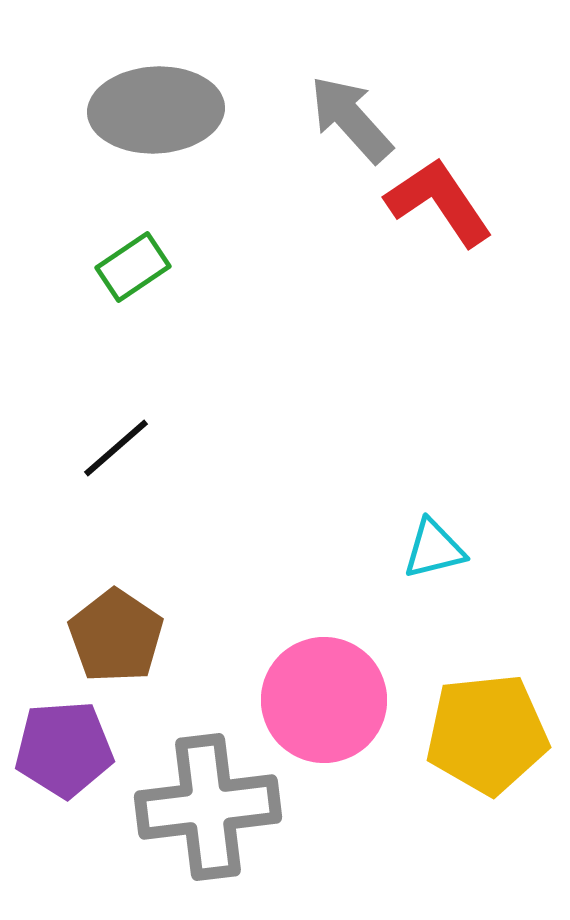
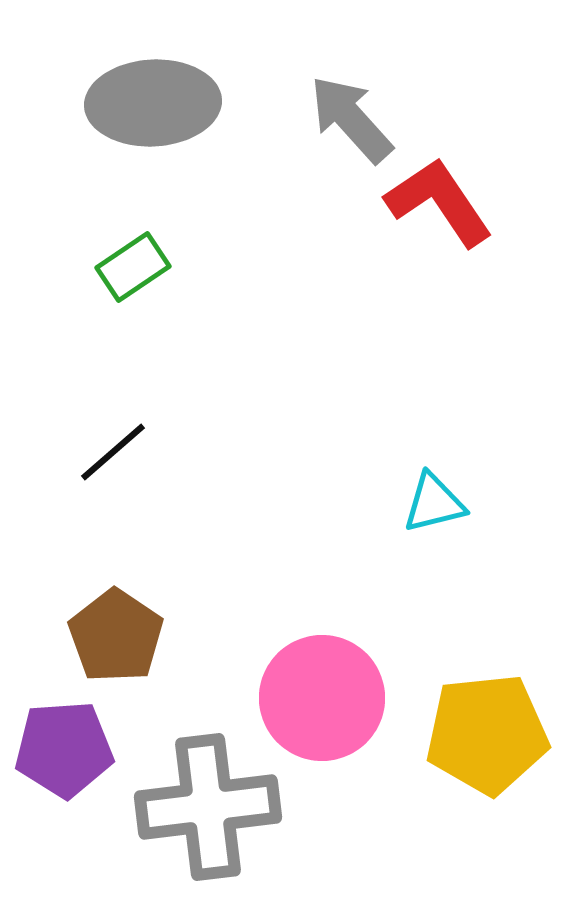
gray ellipse: moved 3 px left, 7 px up
black line: moved 3 px left, 4 px down
cyan triangle: moved 46 px up
pink circle: moved 2 px left, 2 px up
